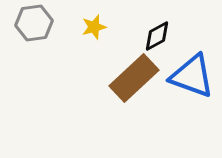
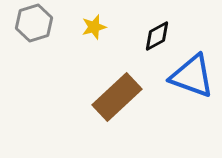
gray hexagon: rotated 9 degrees counterclockwise
brown rectangle: moved 17 px left, 19 px down
